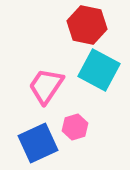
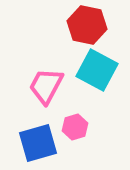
cyan square: moved 2 px left
pink trapezoid: rotated 6 degrees counterclockwise
blue square: rotated 9 degrees clockwise
